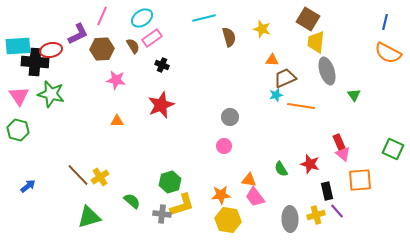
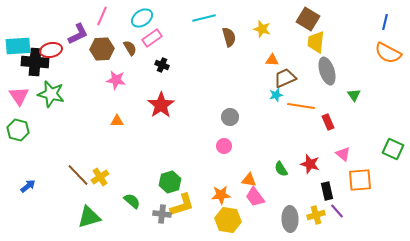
brown semicircle at (133, 46): moved 3 px left, 2 px down
red star at (161, 105): rotated 12 degrees counterclockwise
red rectangle at (339, 142): moved 11 px left, 20 px up
